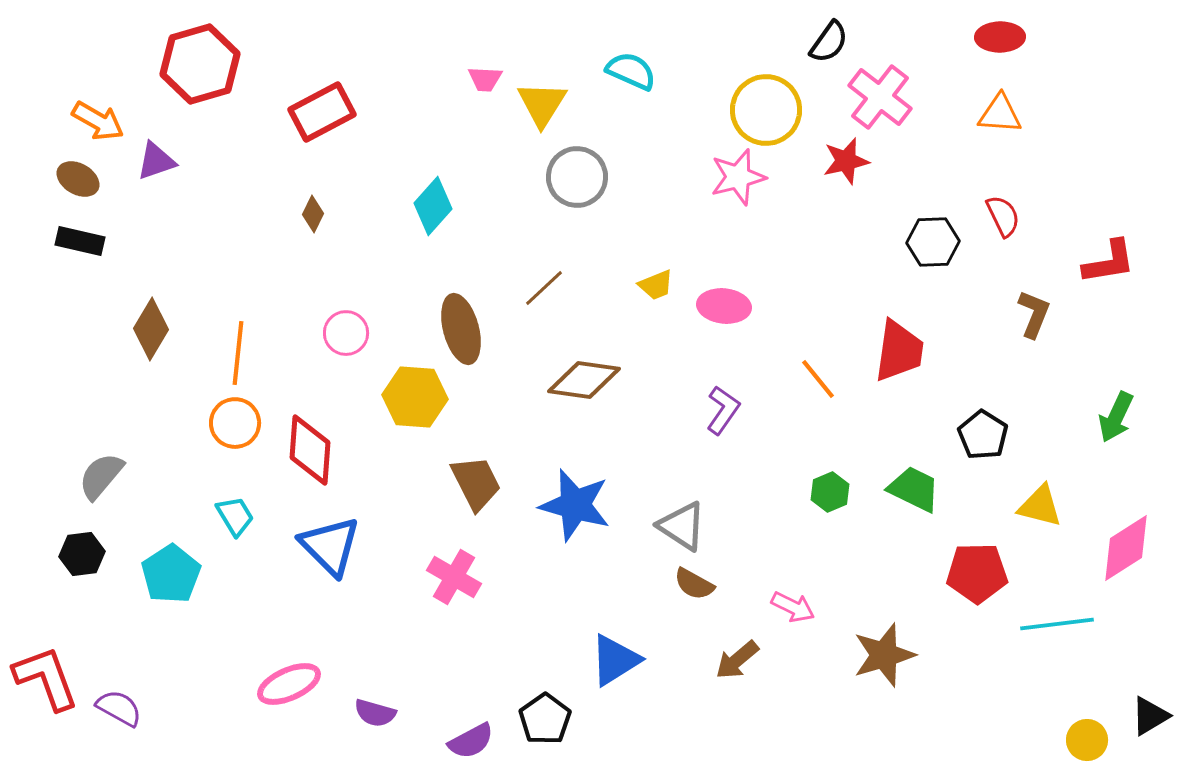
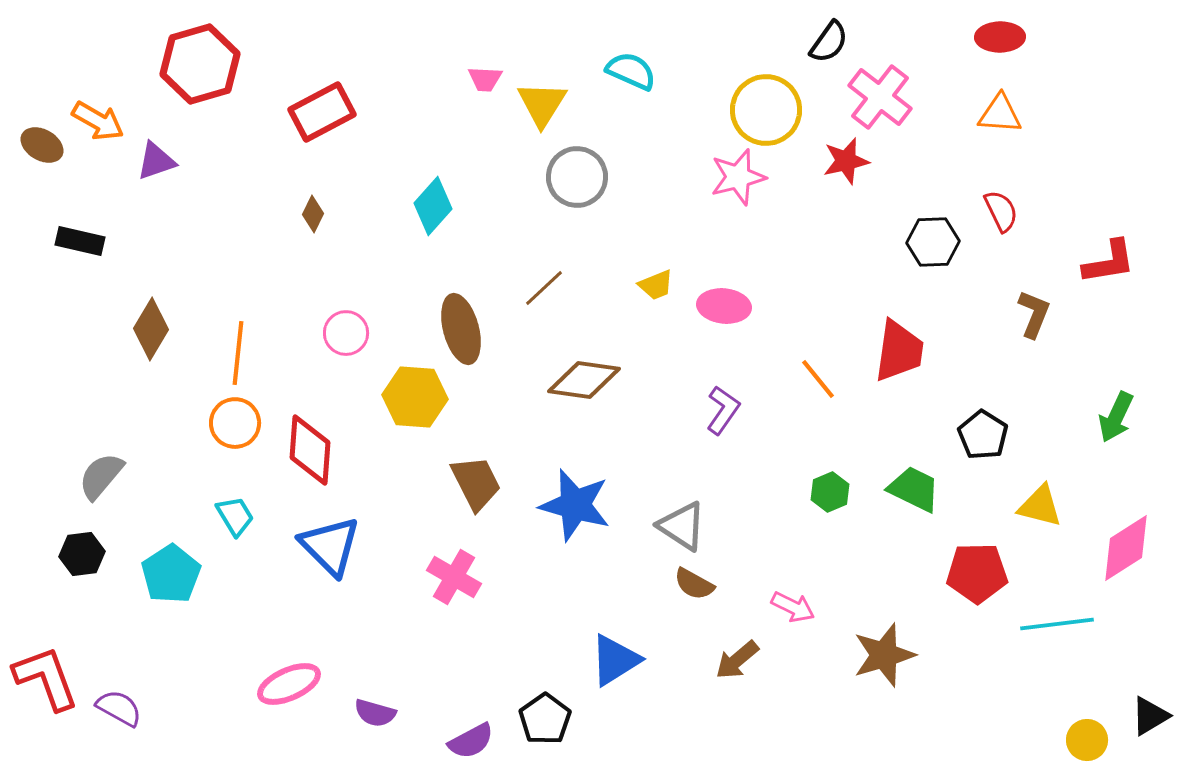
brown ellipse at (78, 179): moved 36 px left, 34 px up
red semicircle at (1003, 216): moved 2 px left, 5 px up
